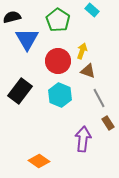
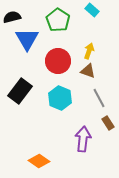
yellow arrow: moved 7 px right
cyan hexagon: moved 3 px down
